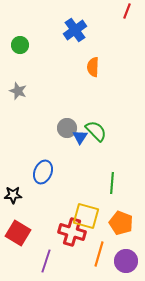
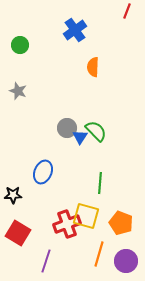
green line: moved 12 px left
red cross: moved 5 px left, 8 px up; rotated 36 degrees counterclockwise
